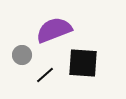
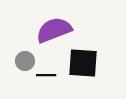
gray circle: moved 3 px right, 6 px down
black line: moved 1 px right; rotated 42 degrees clockwise
